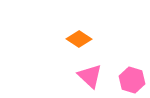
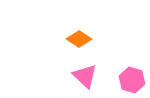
pink triangle: moved 5 px left
